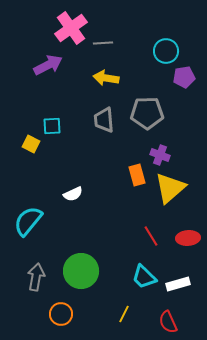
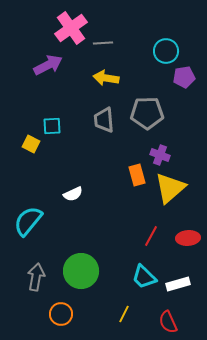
red line: rotated 60 degrees clockwise
